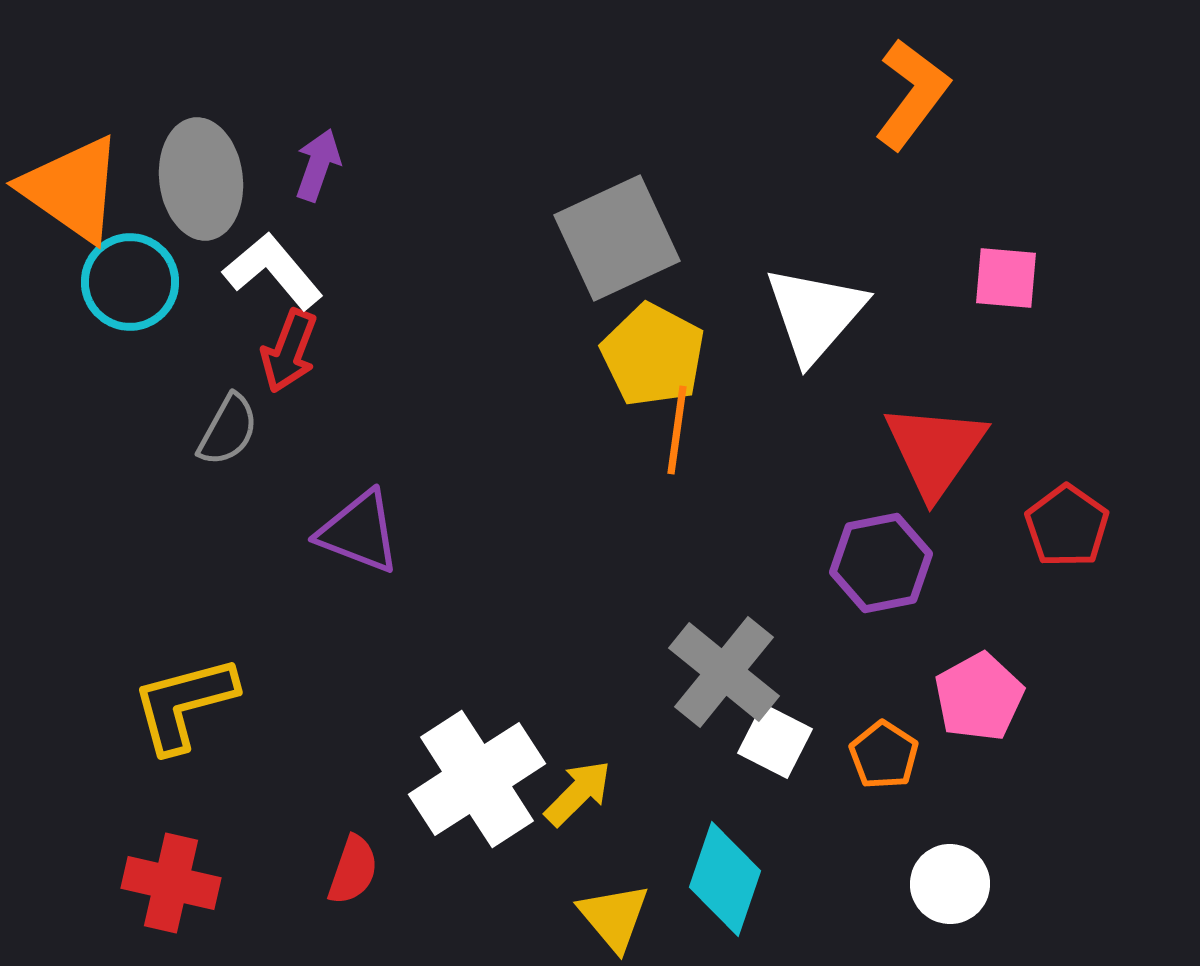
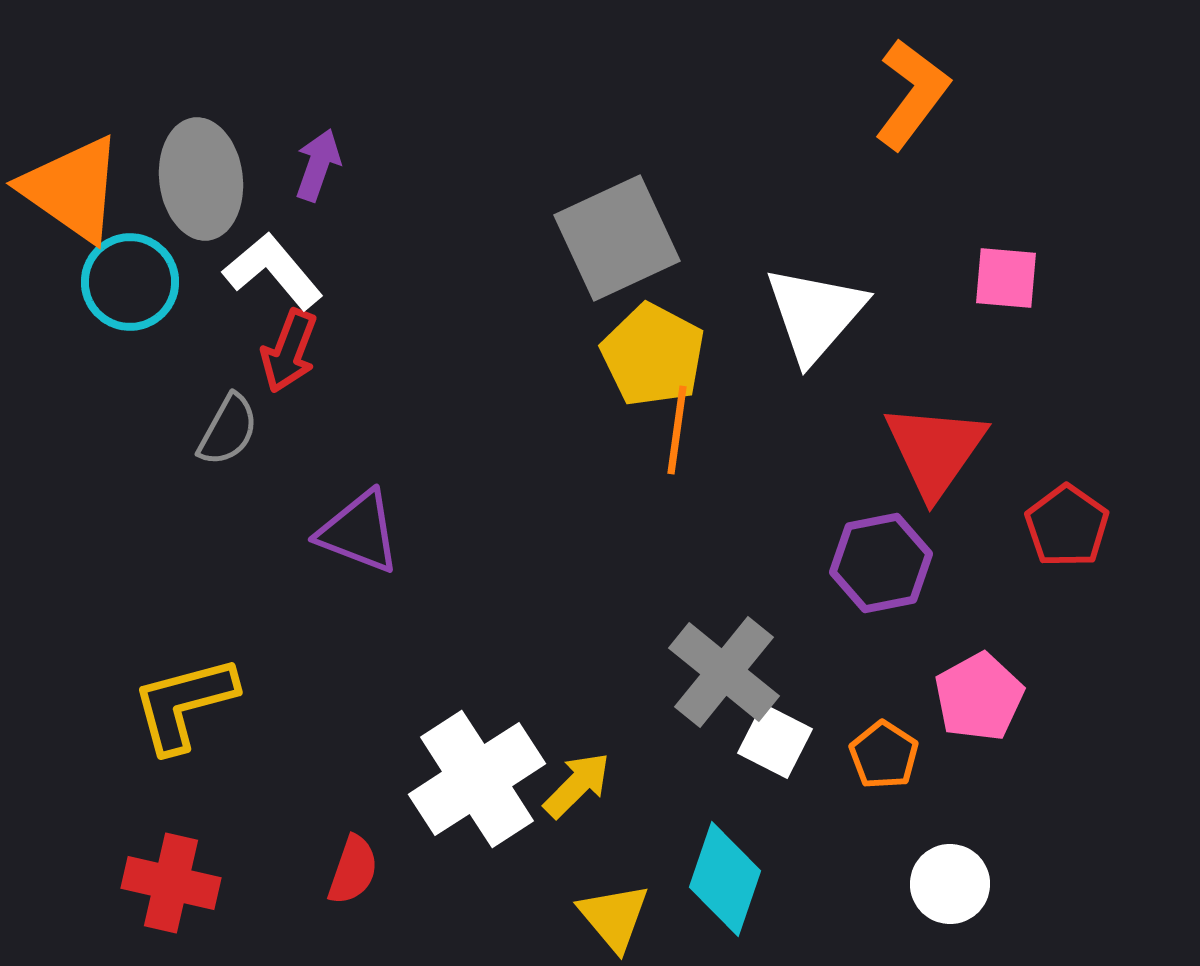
yellow arrow: moved 1 px left, 8 px up
